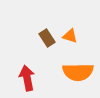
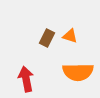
brown rectangle: rotated 60 degrees clockwise
red arrow: moved 1 px left, 1 px down
